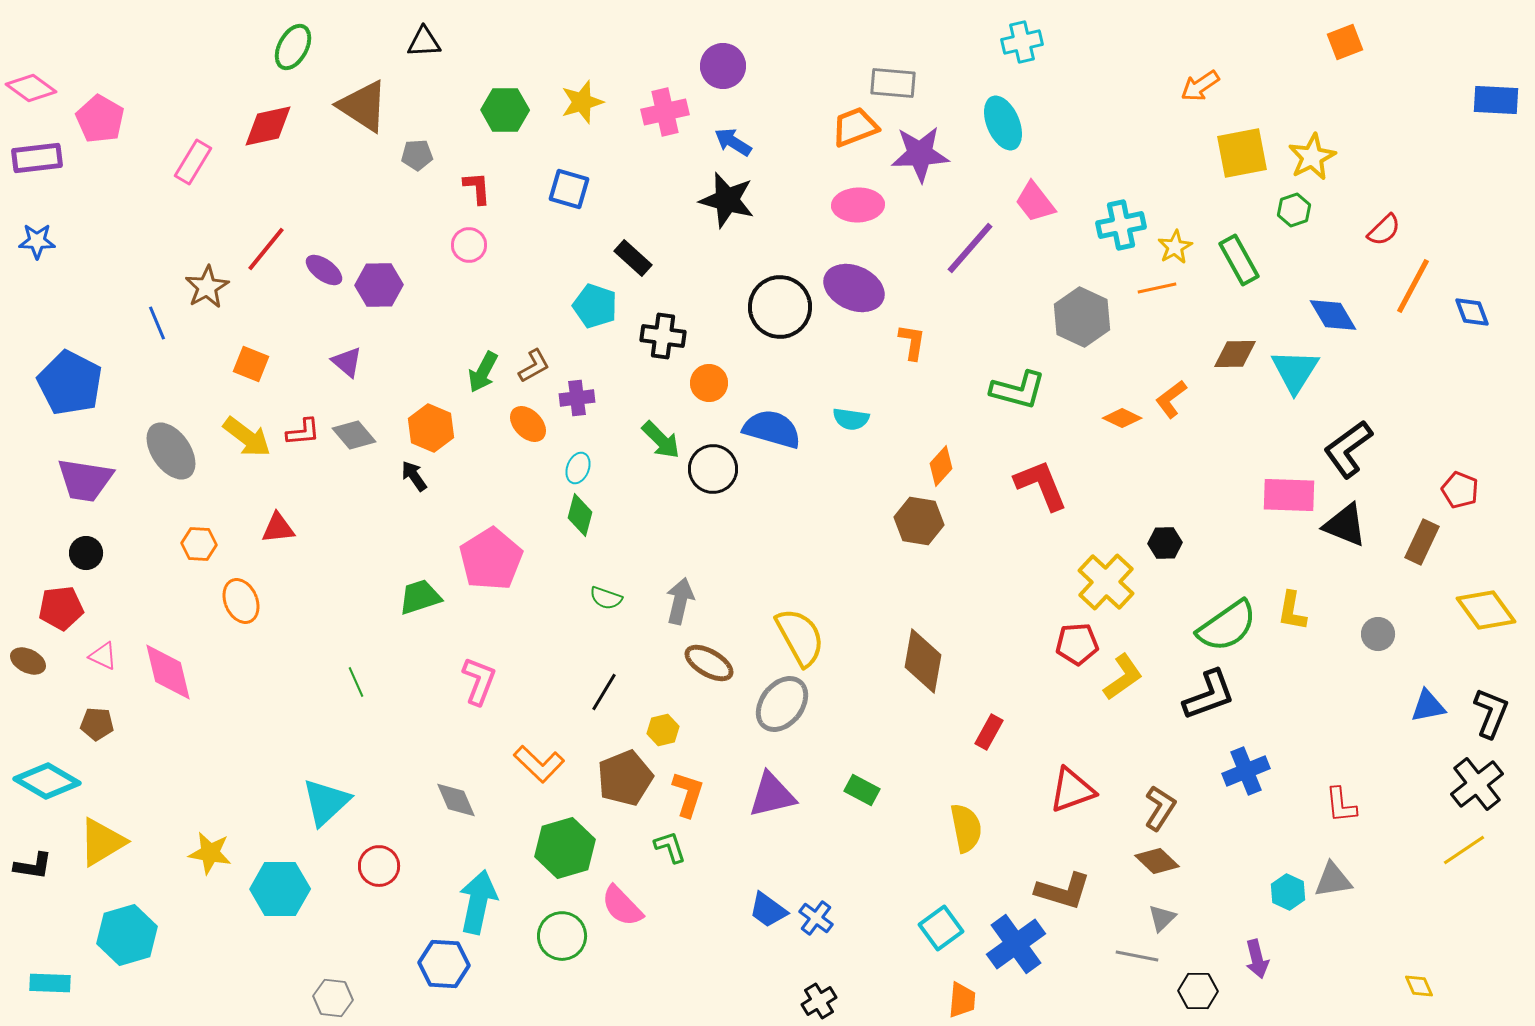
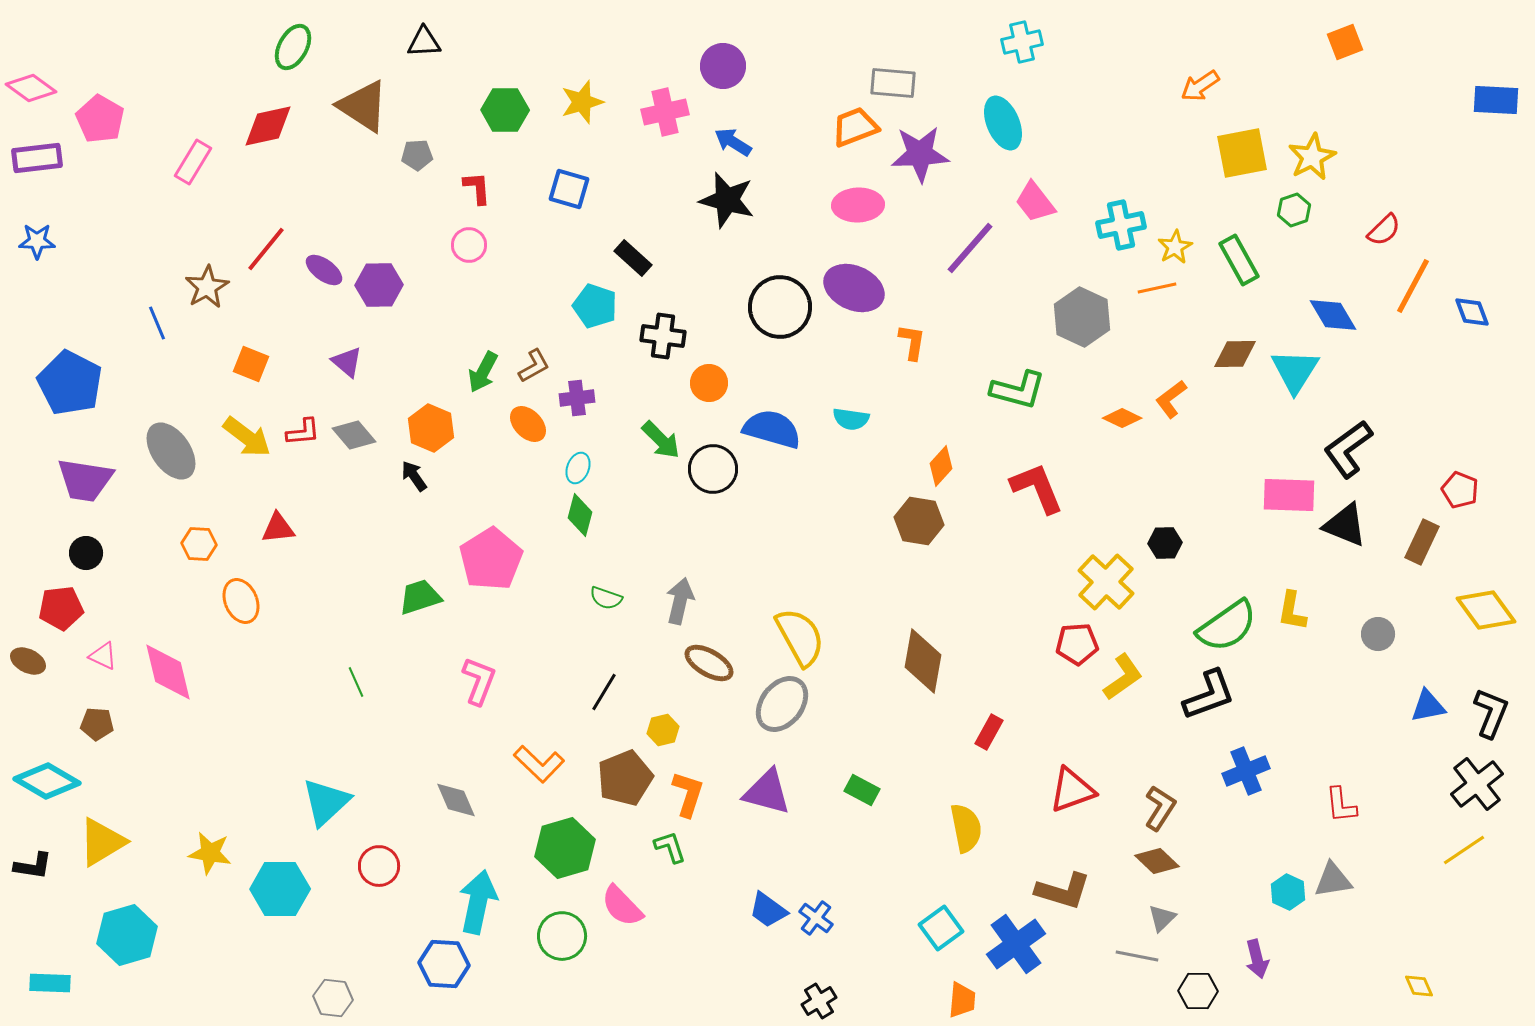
red L-shape at (1041, 485): moved 4 px left, 3 px down
purple triangle at (772, 795): moved 5 px left, 3 px up; rotated 28 degrees clockwise
